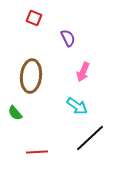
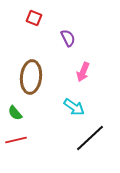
brown ellipse: moved 1 px down
cyan arrow: moved 3 px left, 1 px down
red line: moved 21 px left, 12 px up; rotated 10 degrees counterclockwise
